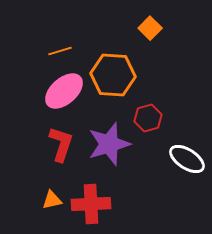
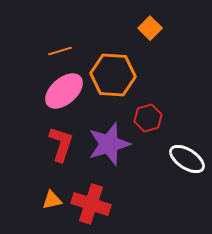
red cross: rotated 21 degrees clockwise
